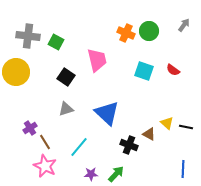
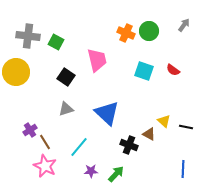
yellow triangle: moved 3 px left, 2 px up
purple cross: moved 2 px down
purple star: moved 3 px up
